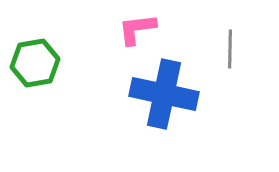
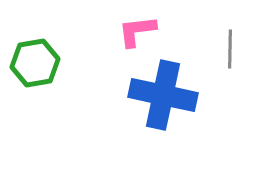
pink L-shape: moved 2 px down
blue cross: moved 1 px left, 1 px down
